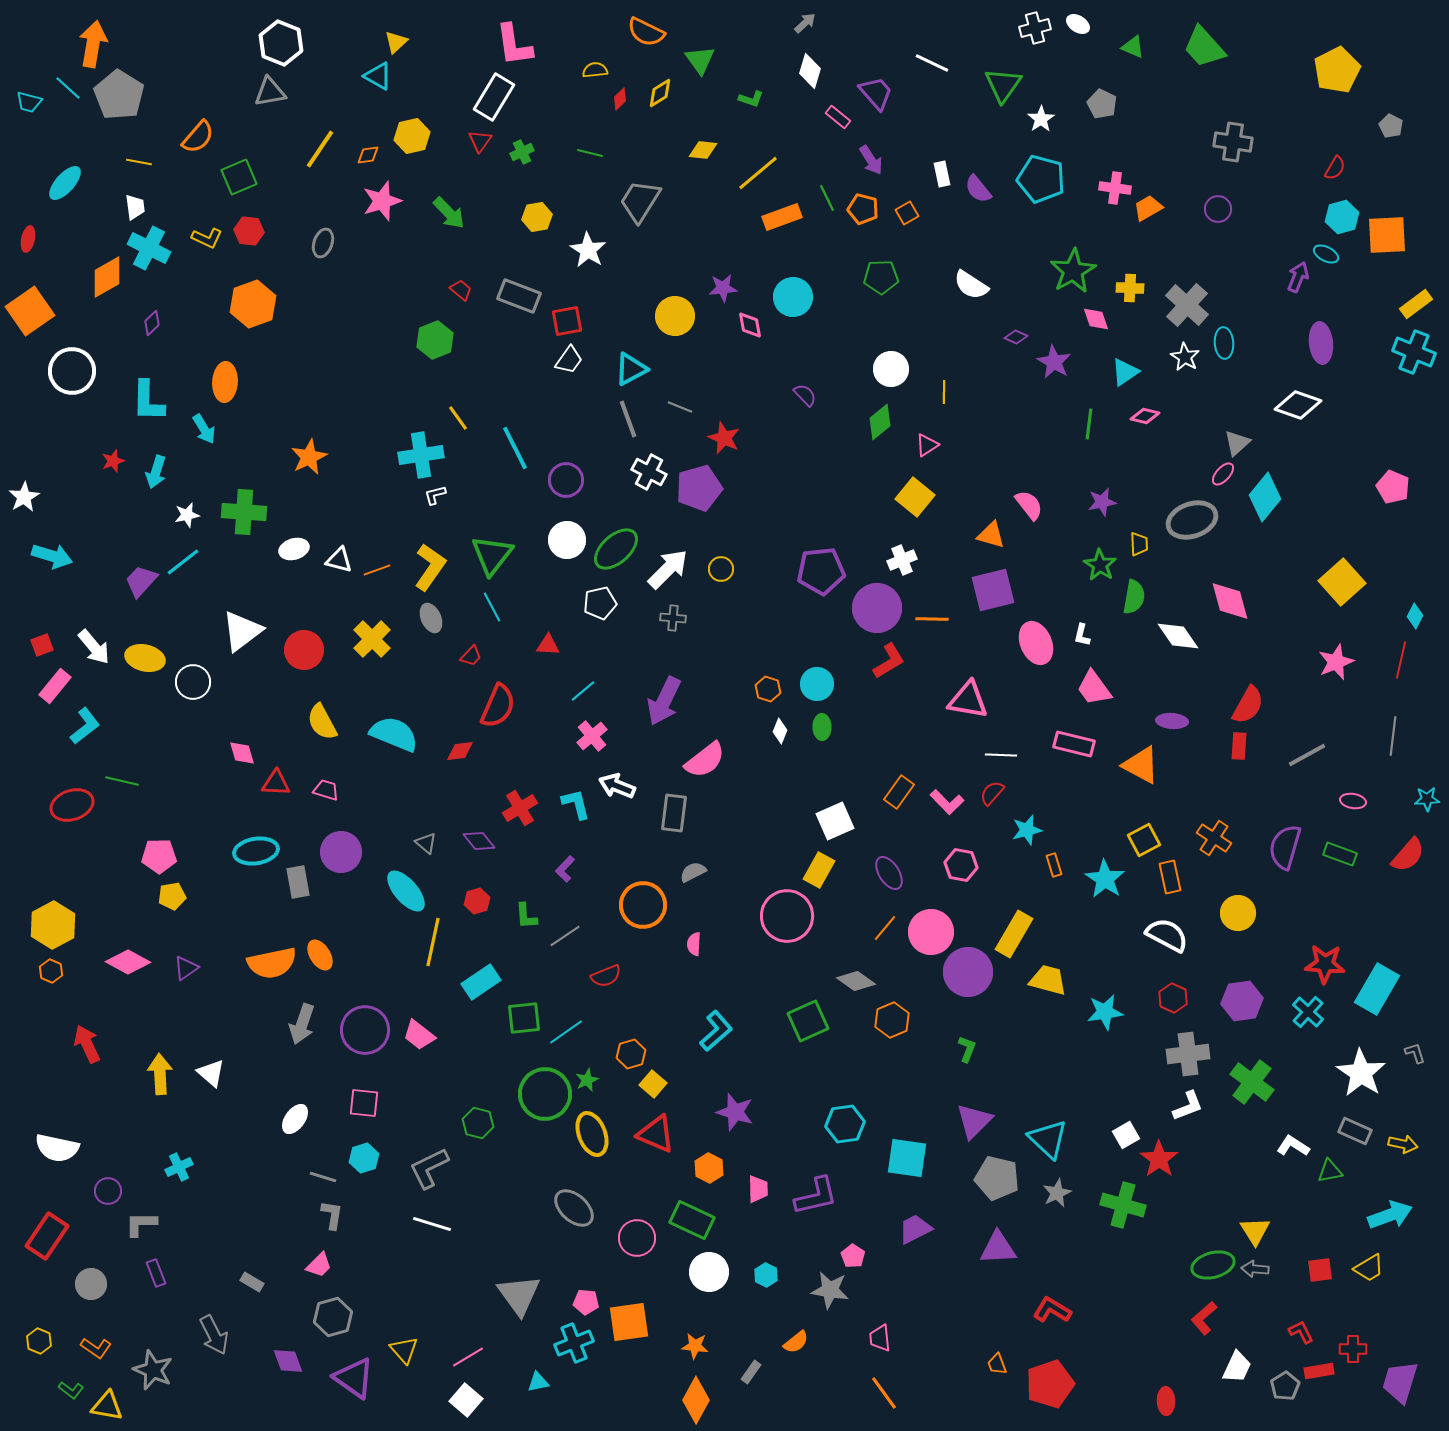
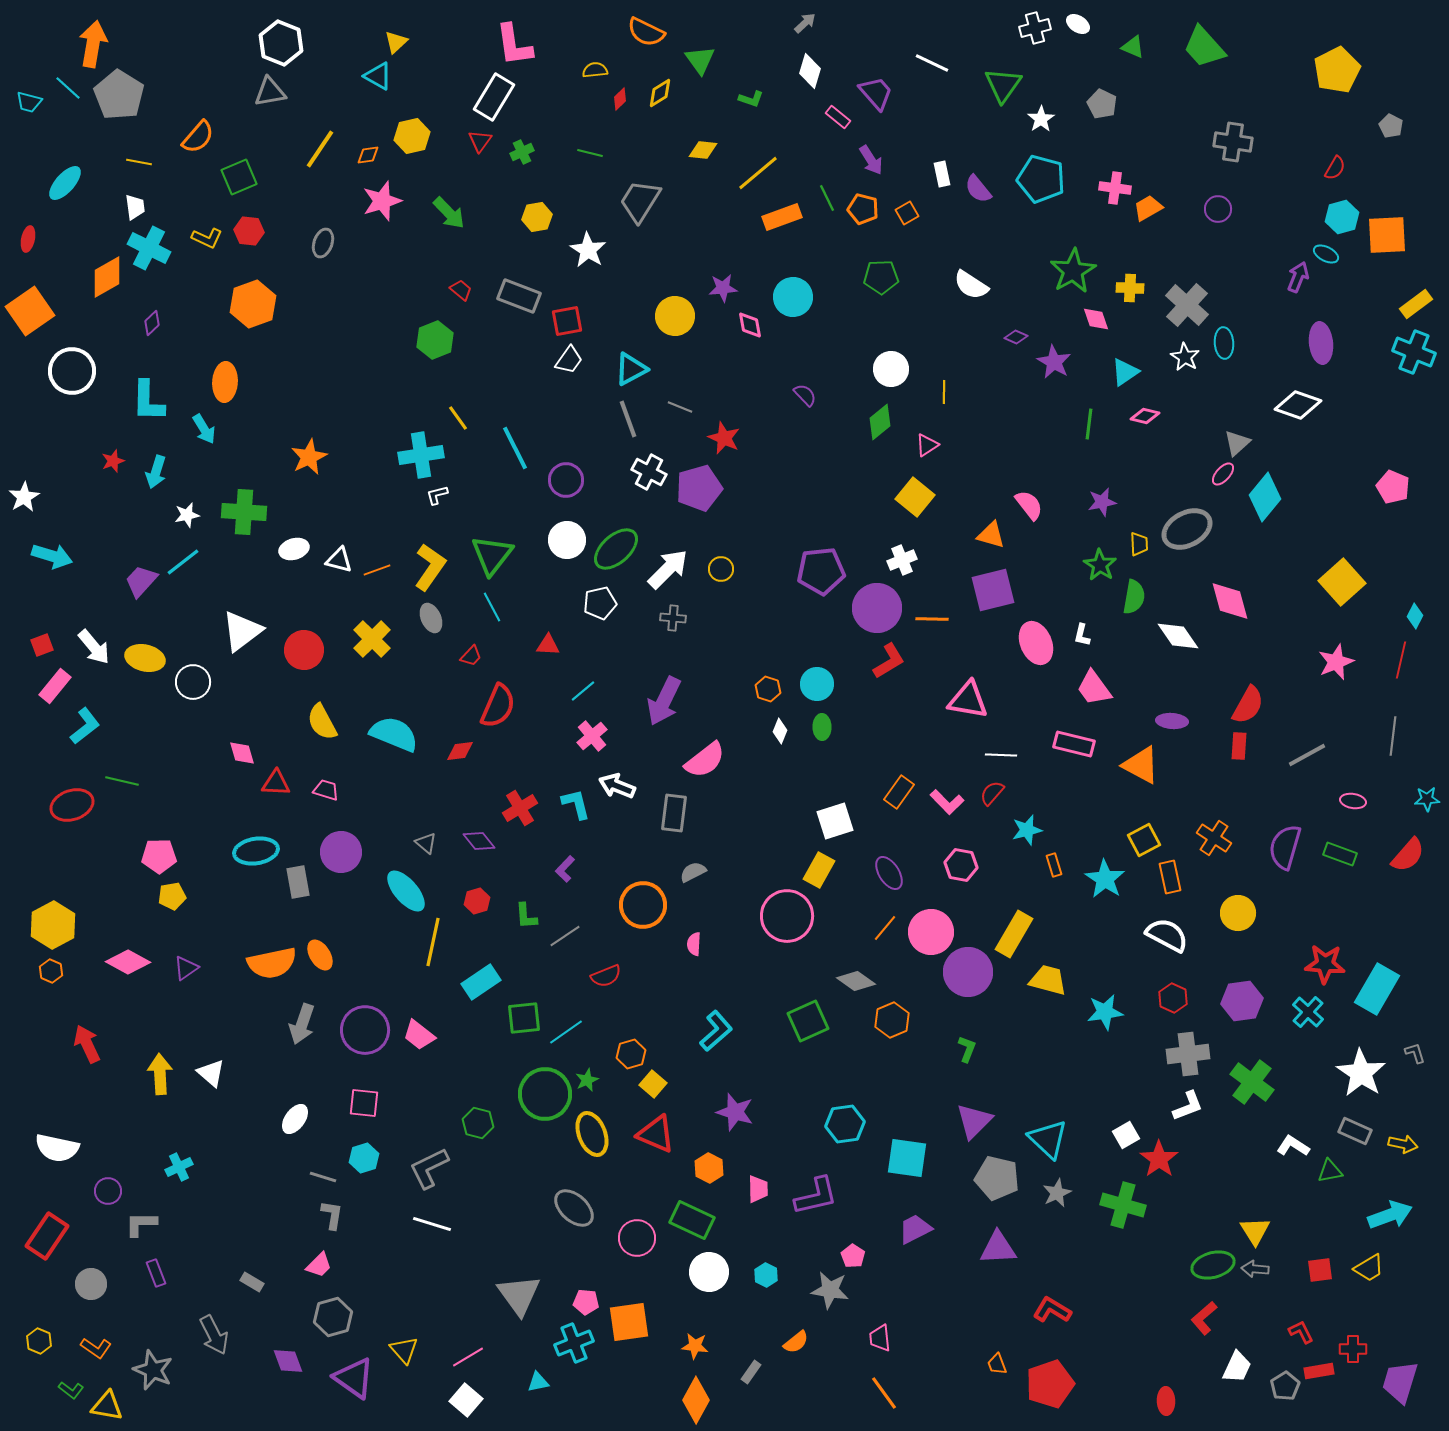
white L-shape at (435, 495): moved 2 px right
gray ellipse at (1192, 520): moved 5 px left, 9 px down; rotated 9 degrees counterclockwise
white square at (835, 821): rotated 6 degrees clockwise
